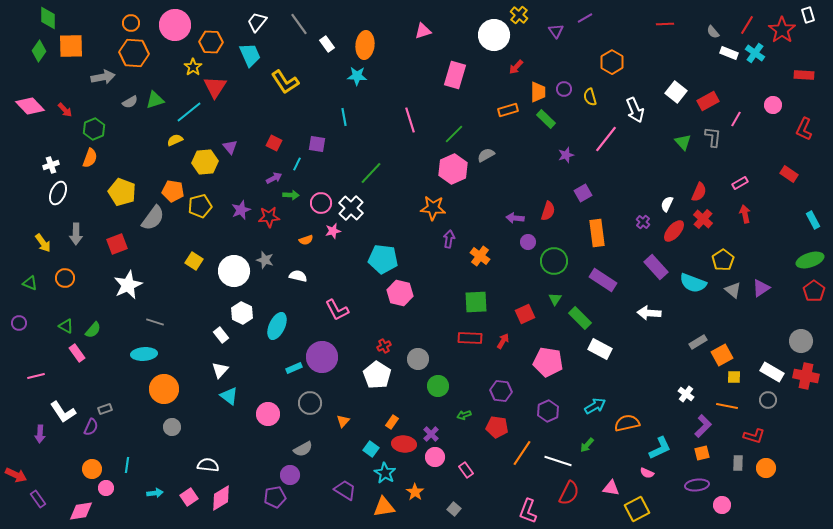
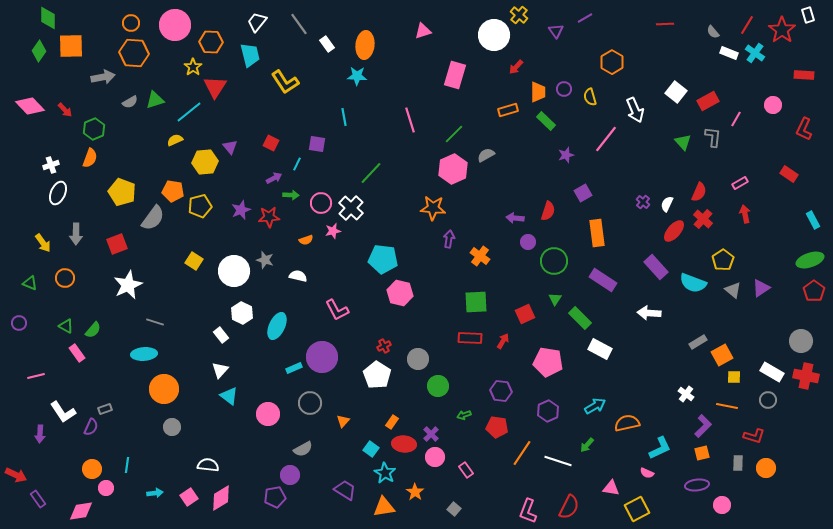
cyan trapezoid at (250, 55): rotated 10 degrees clockwise
green rectangle at (546, 119): moved 2 px down
red square at (274, 143): moved 3 px left
purple cross at (643, 222): moved 20 px up
red semicircle at (569, 493): moved 14 px down
